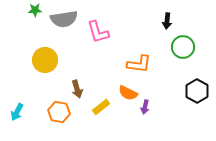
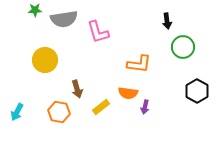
black arrow: rotated 14 degrees counterclockwise
orange semicircle: rotated 18 degrees counterclockwise
